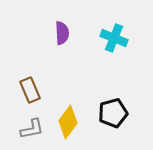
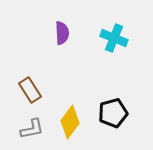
brown rectangle: rotated 10 degrees counterclockwise
yellow diamond: moved 2 px right
